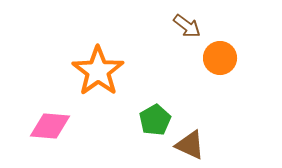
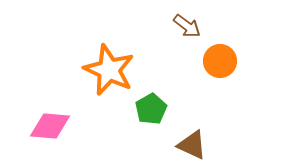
orange circle: moved 3 px down
orange star: moved 11 px right, 1 px up; rotated 12 degrees counterclockwise
green pentagon: moved 4 px left, 11 px up
brown triangle: moved 2 px right
